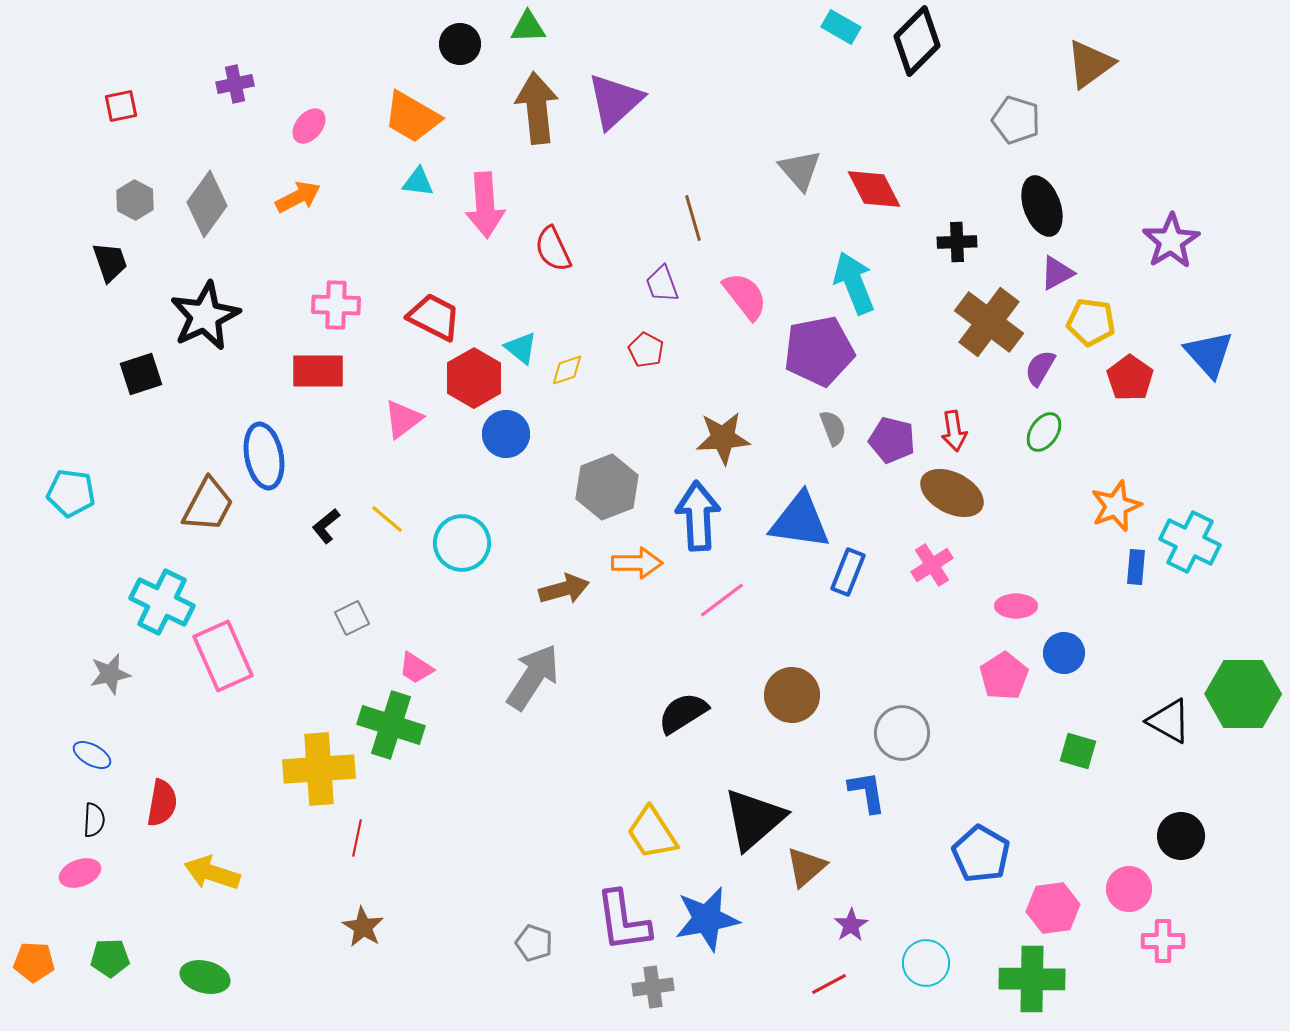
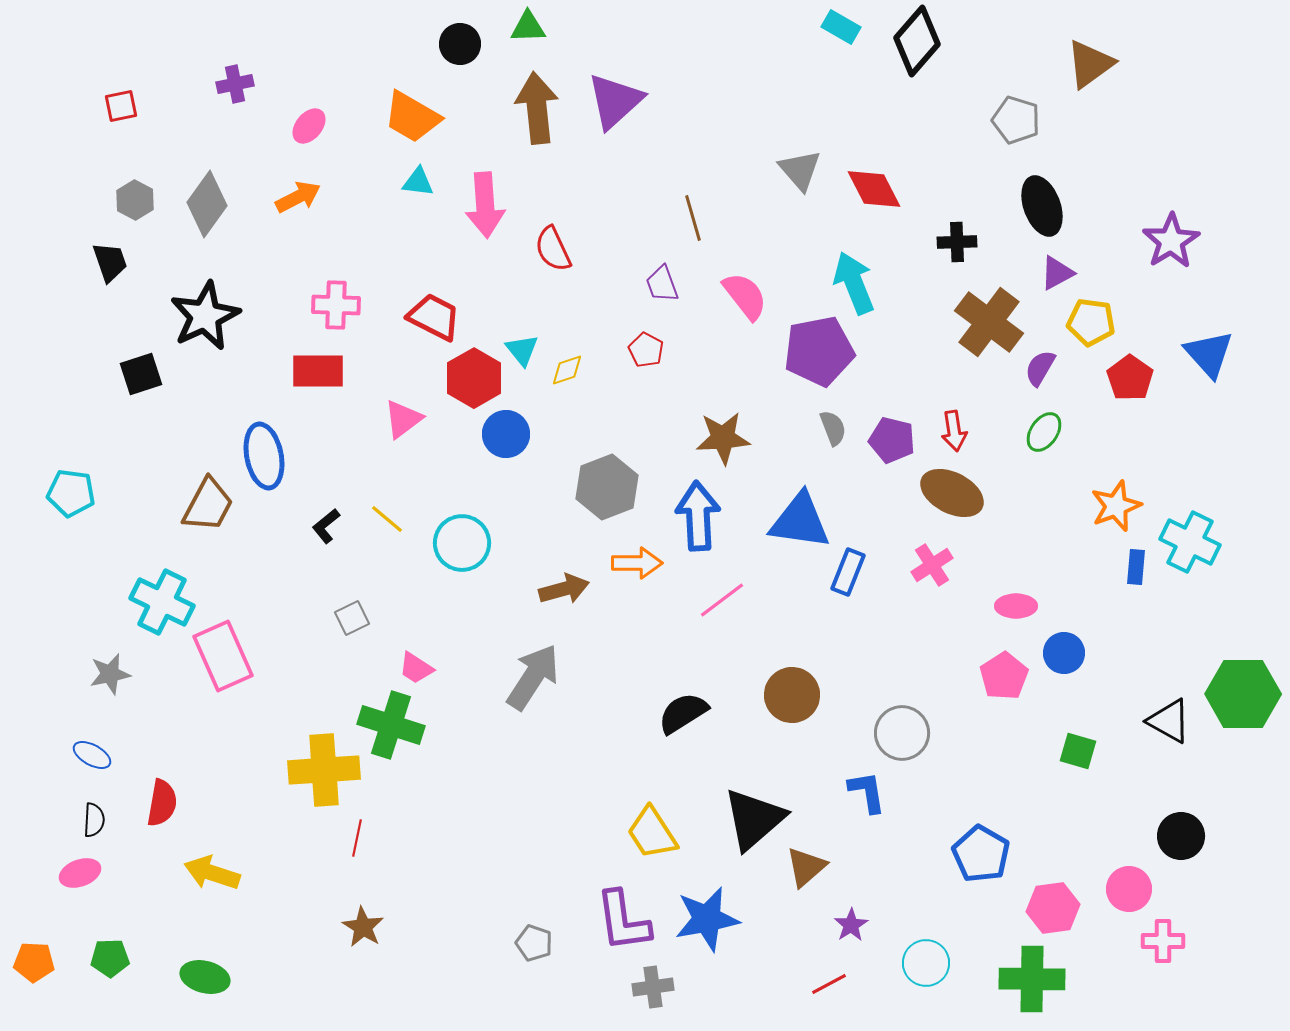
black diamond at (917, 41): rotated 4 degrees counterclockwise
cyan triangle at (521, 348): moved 1 px right, 2 px down; rotated 12 degrees clockwise
yellow cross at (319, 769): moved 5 px right, 1 px down
